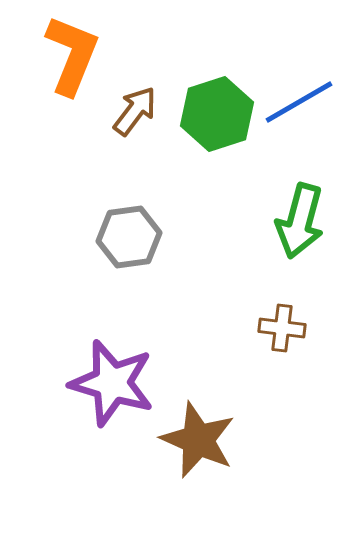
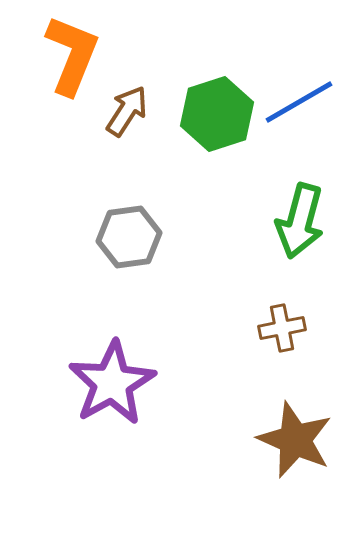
brown arrow: moved 8 px left; rotated 4 degrees counterclockwise
brown cross: rotated 18 degrees counterclockwise
purple star: rotated 26 degrees clockwise
brown star: moved 97 px right
